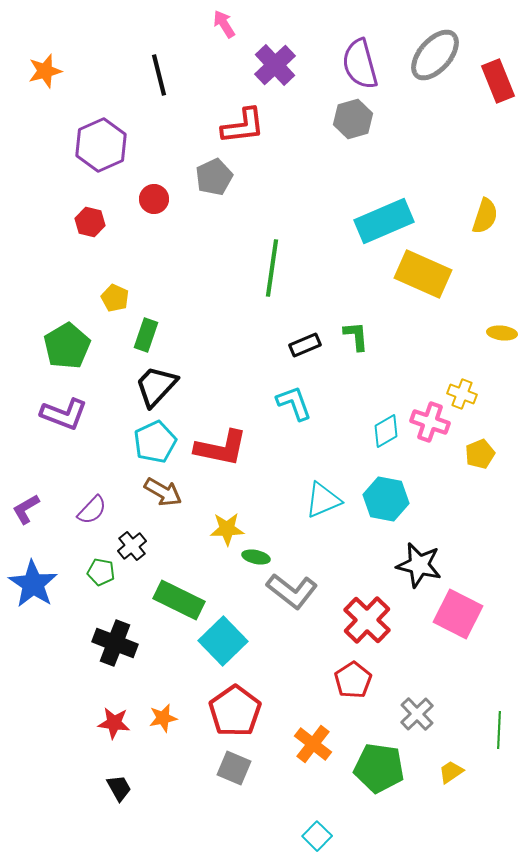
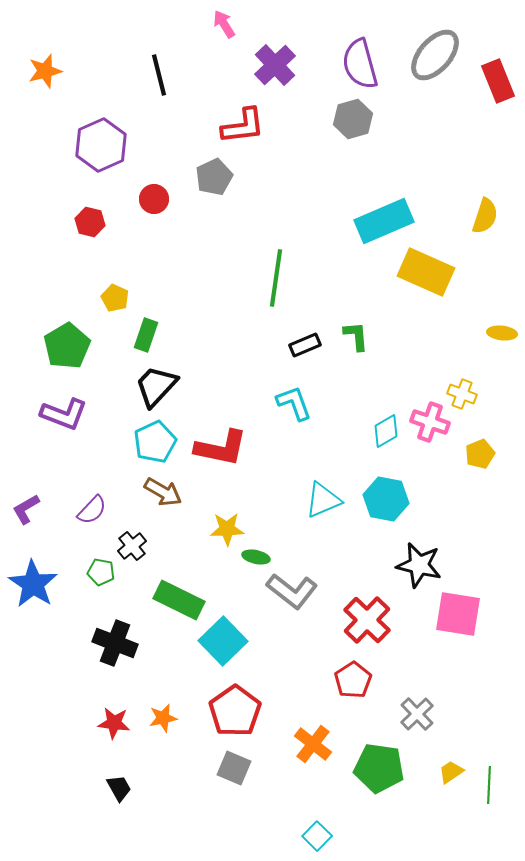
green line at (272, 268): moved 4 px right, 10 px down
yellow rectangle at (423, 274): moved 3 px right, 2 px up
pink square at (458, 614): rotated 18 degrees counterclockwise
green line at (499, 730): moved 10 px left, 55 px down
